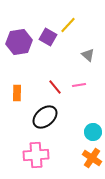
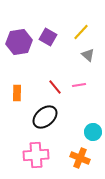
yellow line: moved 13 px right, 7 px down
orange cross: moved 12 px left; rotated 12 degrees counterclockwise
